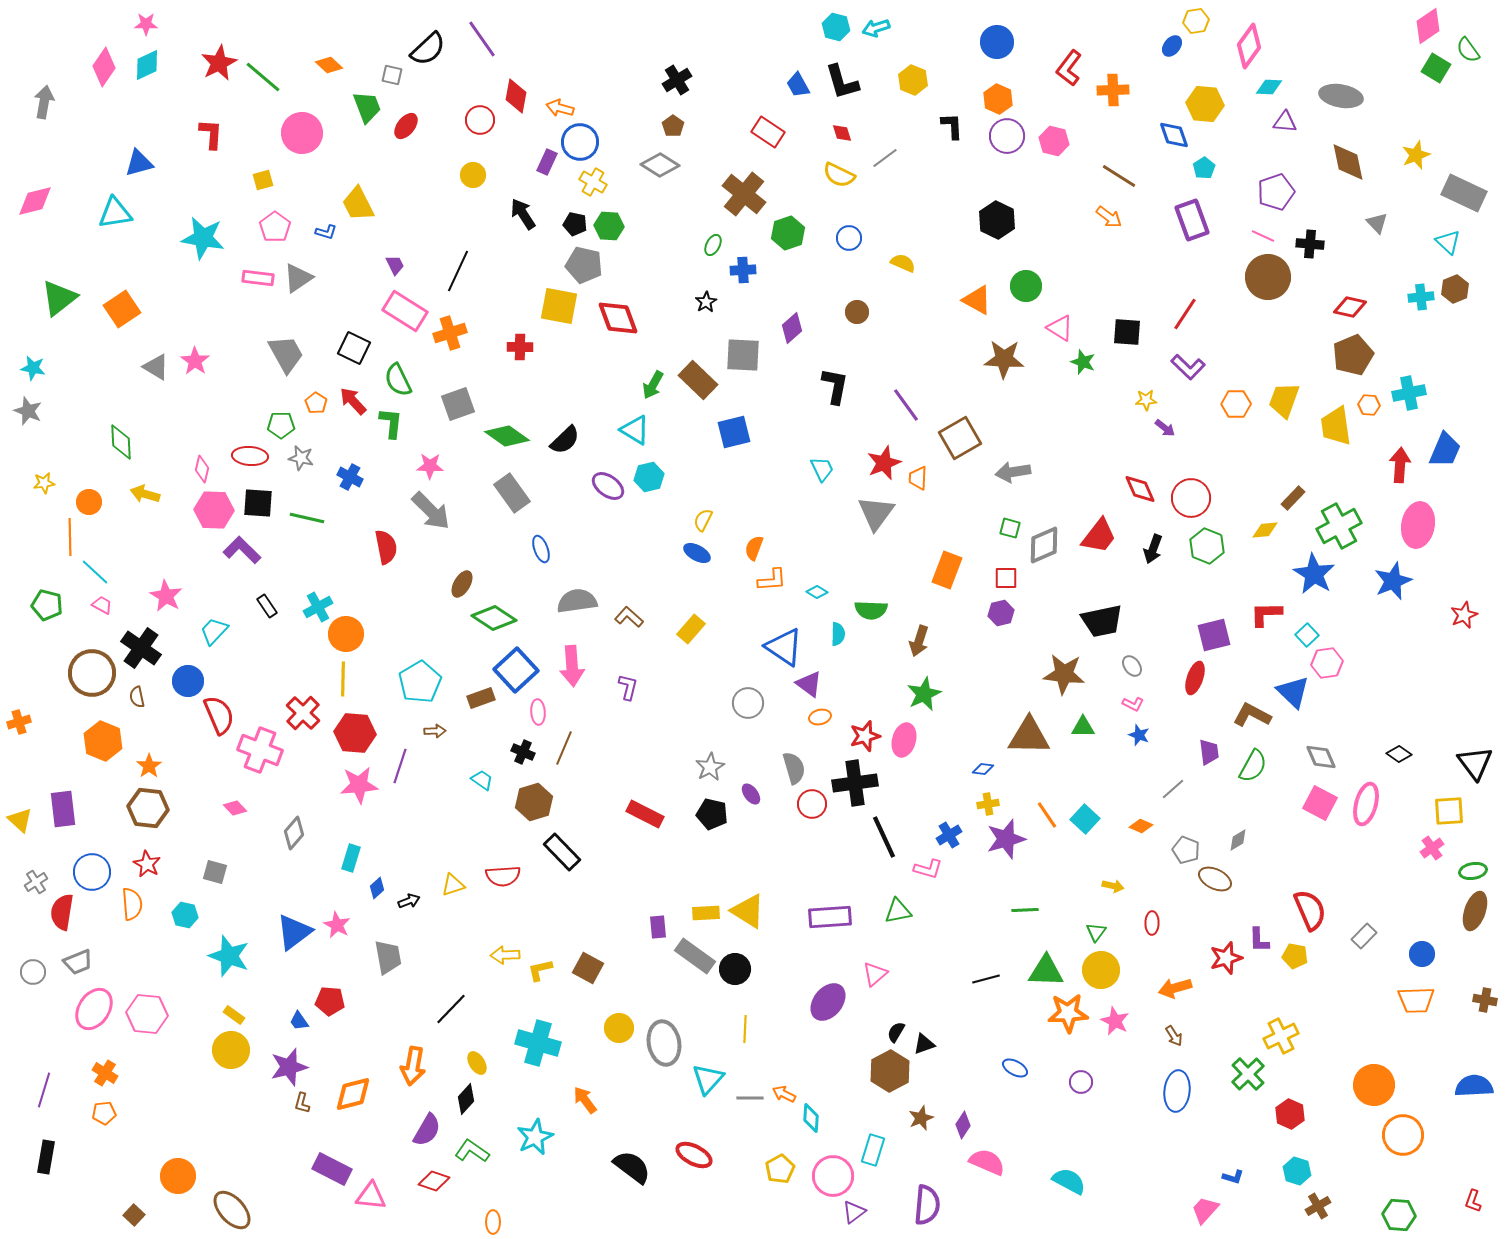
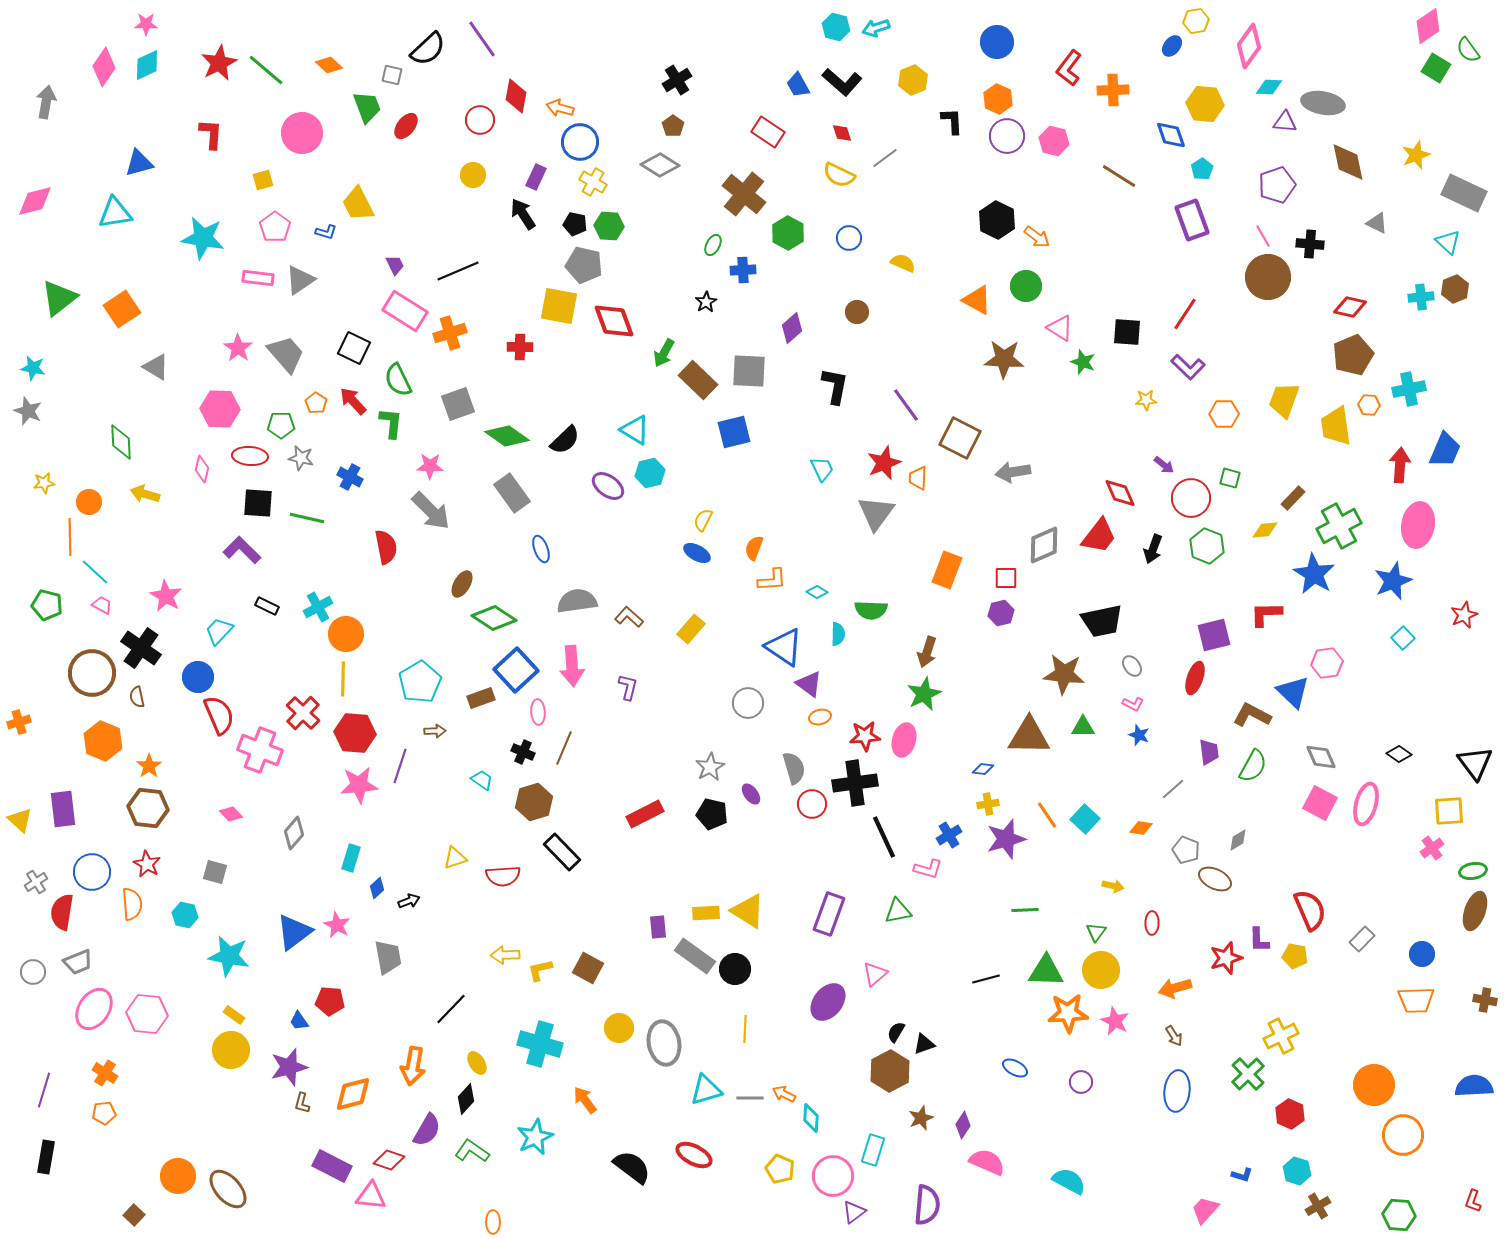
green line at (263, 77): moved 3 px right, 7 px up
yellow hexagon at (913, 80): rotated 16 degrees clockwise
black L-shape at (842, 82): rotated 33 degrees counterclockwise
gray ellipse at (1341, 96): moved 18 px left, 7 px down
gray arrow at (44, 102): moved 2 px right
black L-shape at (952, 126): moved 5 px up
blue diamond at (1174, 135): moved 3 px left
purple rectangle at (547, 162): moved 11 px left, 15 px down
cyan pentagon at (1204, 168): moved 2 px left, 1 px down
purple pentagon at (1276, 192): moved 1 px right, 7 px up
orange arrow at (1109, 217): moved 72 px left, 20 px down
gray triangle at (1377, 223): rotated 20 degrees counterclockwise
green hexagon at (788, 233): rotated 12 degrees counterclockwise
pink line at (1263, 236): rotated 35 degrees clockwise
black line at (458, 271): rotated 42 degrees clockwise
gray triangle at (298, 278): moved 2 px right, 2 px down
red diamond at (618, 318): moved 4 px left, 3 px down
gray trapezoid at (286, 354): rotated 12 degrees counterclockwise
gray square at (743, 355): moved 6 px right, 16 px down
pink star at (195, 361): moved 43 px right, 13 px up
green arrow at (653, 385): moved 11 px right, 32 px up
cyan cross at (1409, 393): moved 4 px up
orange hexagon at (1236, 404): moved 12 px left, 10 px down
purple arrow at (1165, 428): moved 1 px left, 37 px down
brown square at (960, 438): rotated 33 degrees counterclockwise
cyan hexagon at (649, 477): moved 1 px right, 4 px up
red diamond at (1140, 489): moved 20 px left, 4 px down
pink hexagon at (214, 510): moved 6 px right, 101 px up
green square at (1010, 528): moved 220 px right, 50 px up
black rectangle at (267, 606): rotated 30 degrees counterclockwise
cyan trapezoid at (214, 631): moved 5 px right
cyan square at (1307, 635): moved 96 px right, 3 px down
brown arrow at (919, 641): moved 8 px right, 11 px down
blue circle at (188, 681): moved 10 px right, 4 px up
red star at (865, 736): rotated 12 degrees clockwise
pink diamond at (235, 808): moved 4 px left, 6 px down
red rectangle at (645, 814): rotated 54 degrees counterclockwise
orange diamond at (1141, 826): moved 2 px down; rotated 15 degrees counterclockwise
yellow triangle at (453, 885): moved 2 px right, 27 px up
purple rectangle at (830, 917): moved 1 px left, 3 px up; rotated 66 degrees counterclockwise
gray rectangle at (1364, 936): moved 2 px left, 3 px down
cyan star at (229, 956): rotated 9 degrees counterclockwise
cyan cross at (538, 1043): moved 2 px right, 1 px down
cyan triangle at (708, 1079): moved 2 px left, 11 px down; rotated 32 degrees clockwise
purple rectangle at (332, 1169): moved 3 px up
yellow pentagon at (780, 1169): rotated 20 degrees counterclockwise
blue L-shape at (1233, 1177): moved 9 px right, 2 px up
red diamond at (434, 1181): moved 45 px left, 21 px up
brown ellipse at (232, 1210): moved 4 px left, 21 px up
